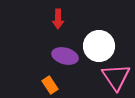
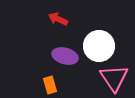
red arrow: rotated 114 degrees clockwise
pink triangle: moved 2 px left, 1 px down
orange rectangle: rotated 18 degrees clockwise
